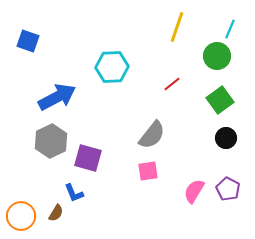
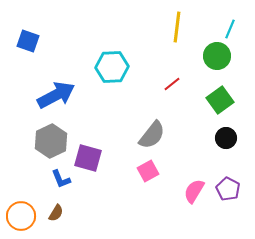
yellow line: rotated 12 degrees counterclockwise
blue arrow: moved 1 px left, 2 px up
pink square: rotated 20 degrees counterclockwise
blue L-shape: moved 13 px left, 14 px up
